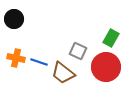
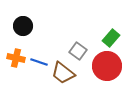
black circle: moved 9 px right, 7 px down
green rectangle: rotated 12 degrees clockwise
gray square: rotated 12 degrees clockwise
red circle: moved 1 px right, 1 px up
